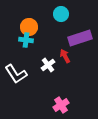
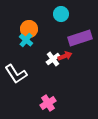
orange circle: moved 2 px down
cyan cross: rotated 32 degrees clockwise
red arrow: rotated 96 degrees clockwise
white cross: moved 5 px right, 6 px up
pink cross: moved 13 px left, 2 px up
